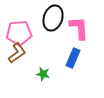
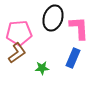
green star: moved 1 px left, 6 px up; rotated 16 degrees counterclockwise
